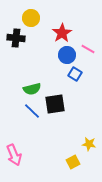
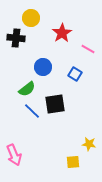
blue circle: moved 24 px left, 12 px down
green semicircle: moved 5 px left; rotated 24 degrees counterclockwise
yellow square: rotated 24 degrees clockwise
